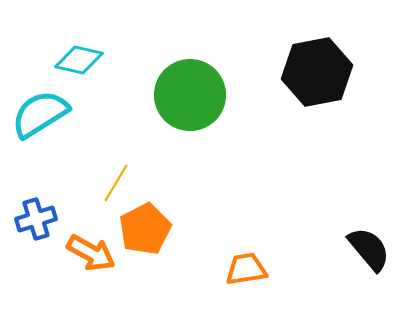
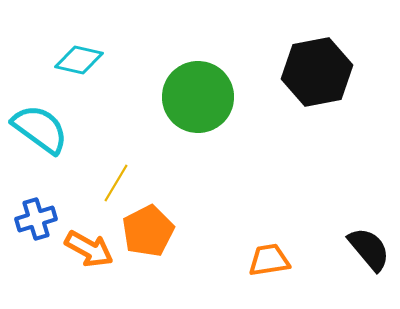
green circle: moved 8 px right, 2 px down
cyan semicircle: moved 15 px down; rotated 68 degrees clockwise
orange pentagon: moved 3 px right, 2 px down
orange arrow: moved 2 px left, 4 px up
orange trapezoid: moved 23 px right, 9 px up
